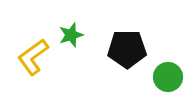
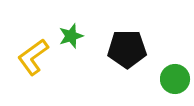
green star: moved 1 px down
green circle: moved 7 px right, 2 px down
